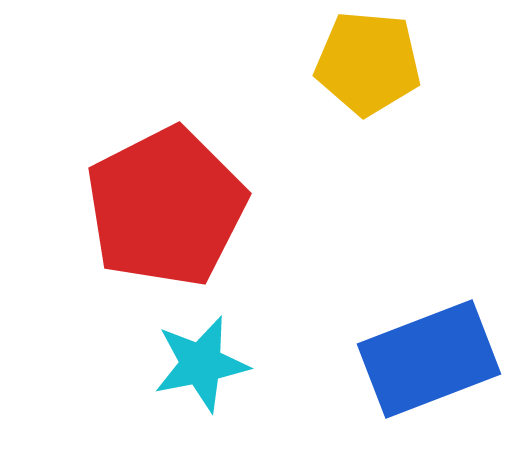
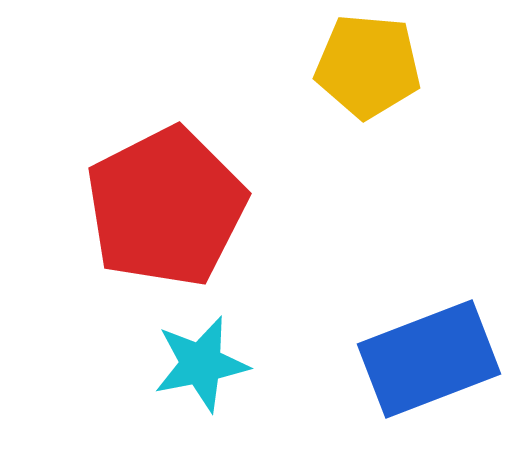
yellow pentagon: moved 3 px down
